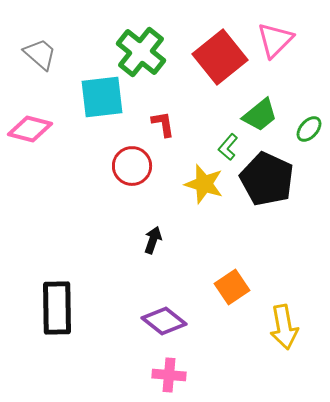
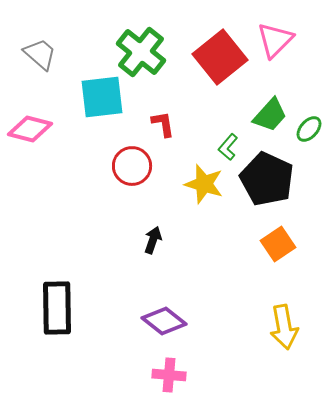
green trapezoid: moved 10 px right; rotated 9 degrees counterclockwise
orange square: moved 46 px right, 43 px up
